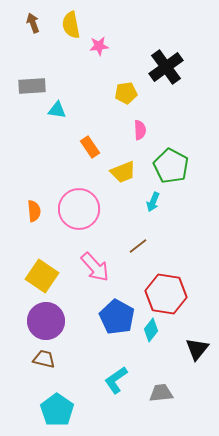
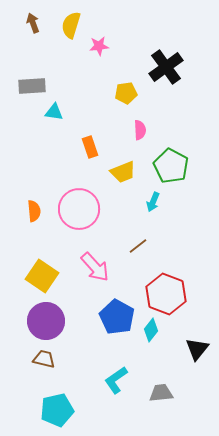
yellow semicircle: rotated 28 degrees clockwise
cyan triangle: moved 3 px left, 2 px down
orange rectangle: rotated 15 degrees clockwise
red hexagon: rotated 12 degrees clockwise
cyan pentagon: rotated 24 degrees clockwise
